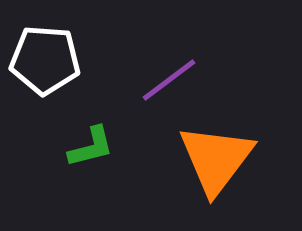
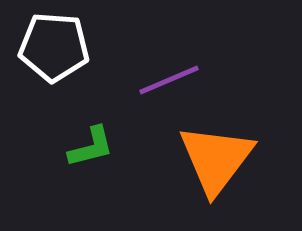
white pentagon: moved 9 px right, 13 px up
purple line: rotated 14 degrees clockwise
